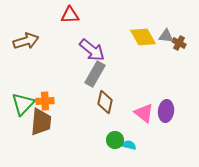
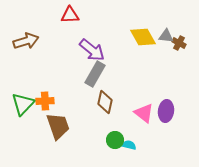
brown trapezoid: moved 17 px right, 4 px down; rotated 24 degrees counterclockwise
